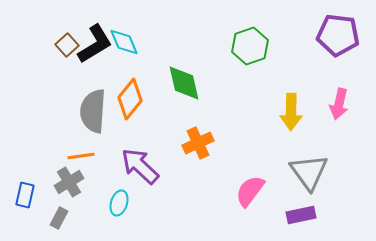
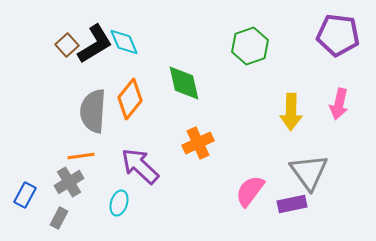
blue rectangle: rotated 15 degrees clockwise
purple rectangle: moved 9 px left, 11 px up
